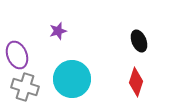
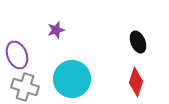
purple star: moved 2 px left, 1 px up
black ellipse: moved 1 px left, 1 px down
